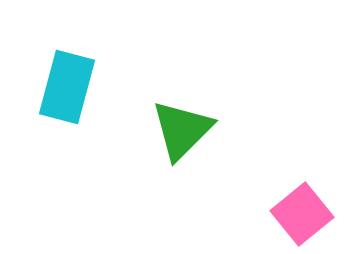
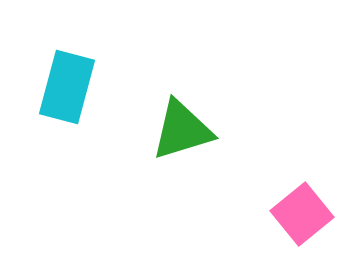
green triangle: rotated 28 degrees clockwise
